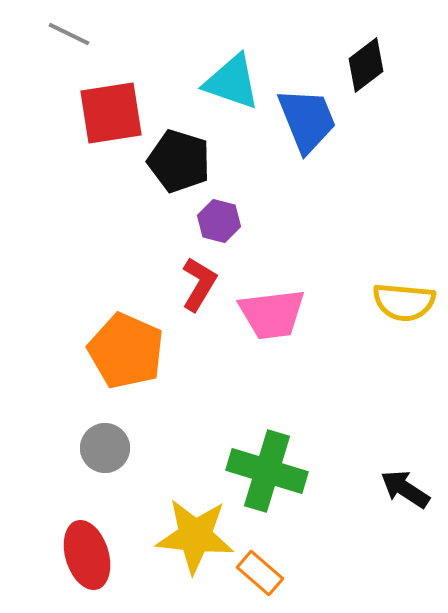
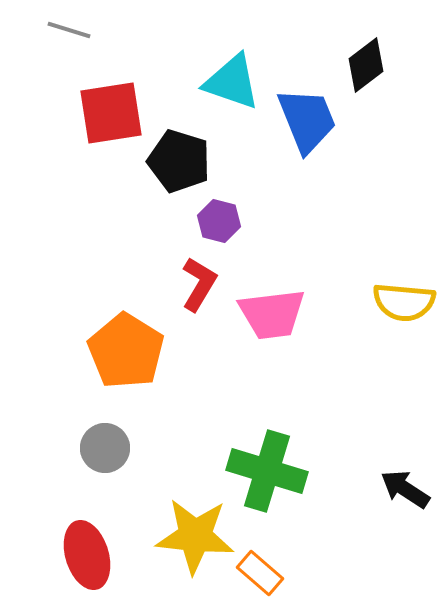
gray line: moved 4 px up; rotated 9 degrees counterclockwise
orange pentagon: rotated 8 degrees clockwise
